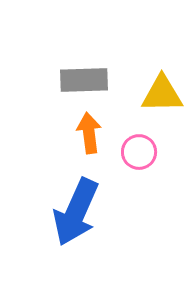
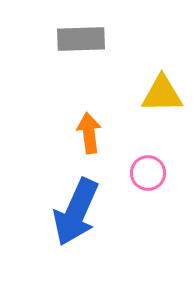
gray rectangle: moved 3 px left, 41 px up
pink circle: moved 9 px right, 21 px down
